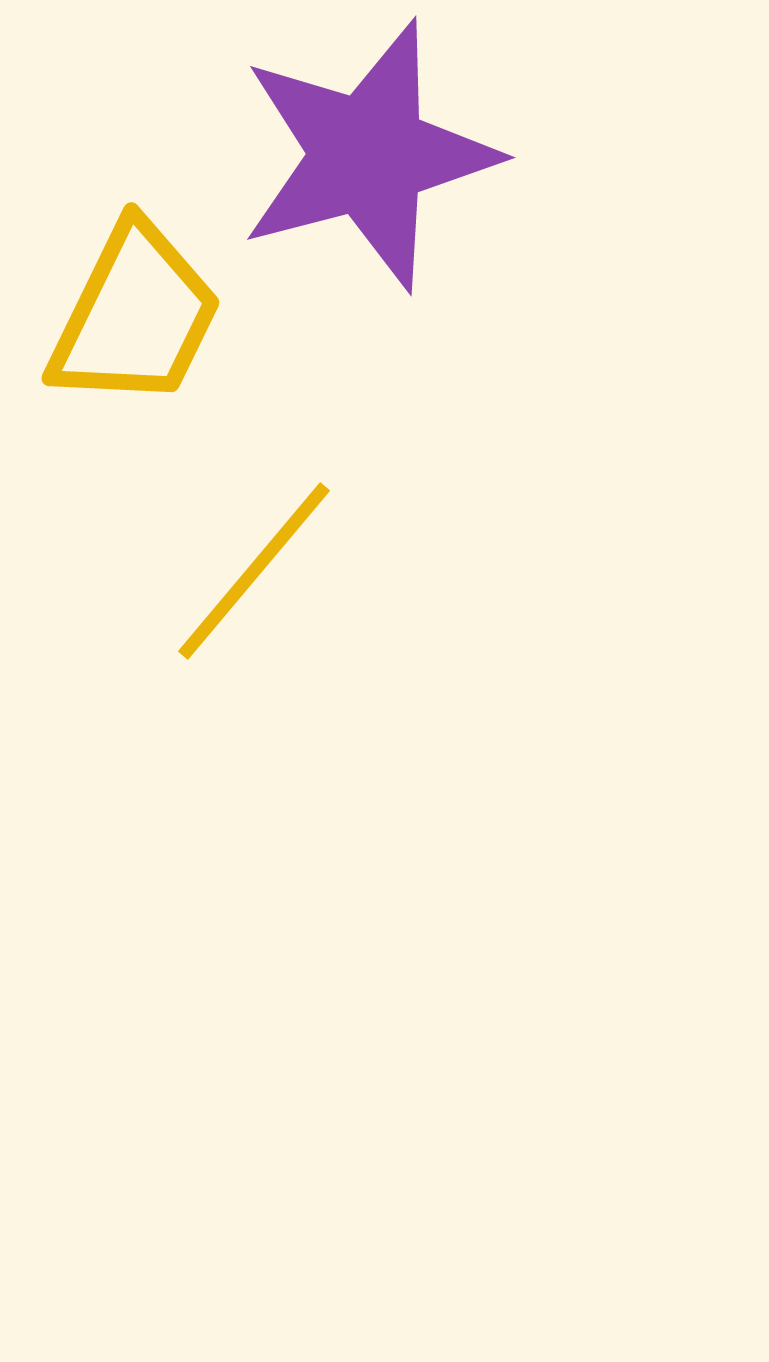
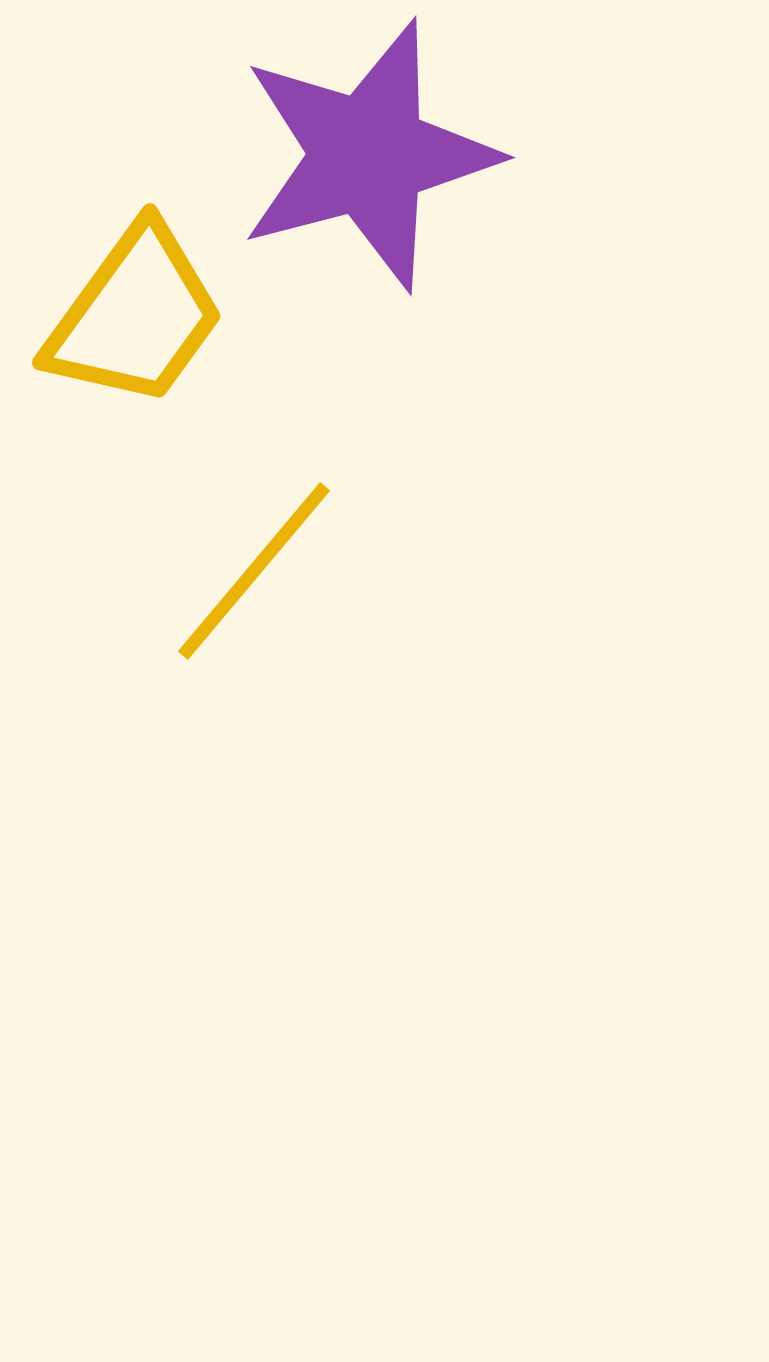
yellow trapezoid: rotated 10 degrees clockwise
